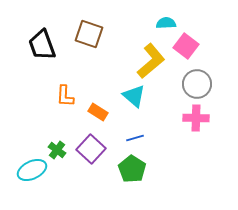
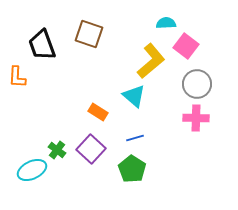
orange L-shape: moved 48 px left, 19 px up
